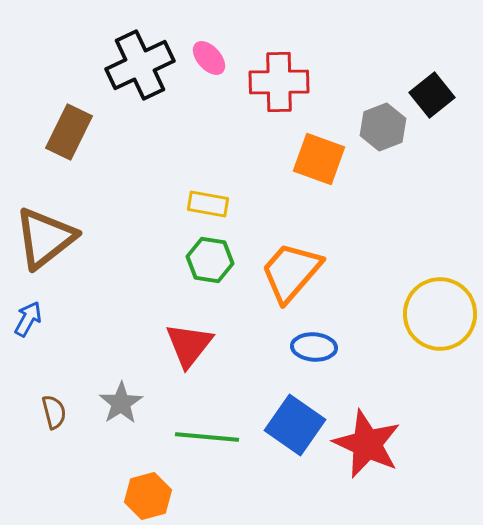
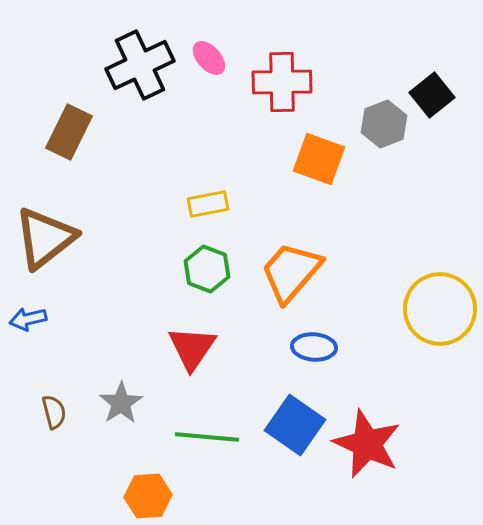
red cross: moved 3 px right
gray hexagon: moved 1 px right, 3 px up
yellow rectangle: rotated 21 degrees counterclockwise
green hexagon: moved 3 px left, 9 px down; rotated 12 degrees clockwise
yellow circle: moved 5 px up
blue arrow: rotated 132 degrees counterclockwise
red triangle: moved 3 px right, 3 px down; rotated 4 degrees counterclockwise
orange hexagon: rotated 12 degrees clockwise
